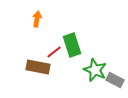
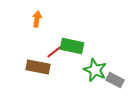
green rectangle: moved 1 px down; rotated 60 degrees counterclockwise
